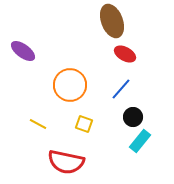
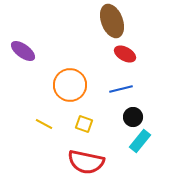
blue line: rotated 35 degrees clockwise
yellow line: moved 6 px right
red semicircle: moved 20 px right
